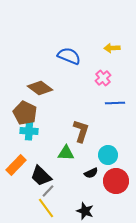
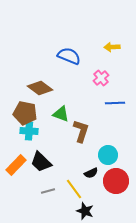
yellow arrow: moved 1 px up
pink cross: moved 2 px left
brown pentagon: rotated 15 degrees counterclockwise
green triangle: moved 5 px left, 39 px up; rotated 18 degrees clockwise
black trapezoid: moved 14 px up
gray line: rotated 32 degrees clockwise
yellow line: moved 28 px right, 19 px up
